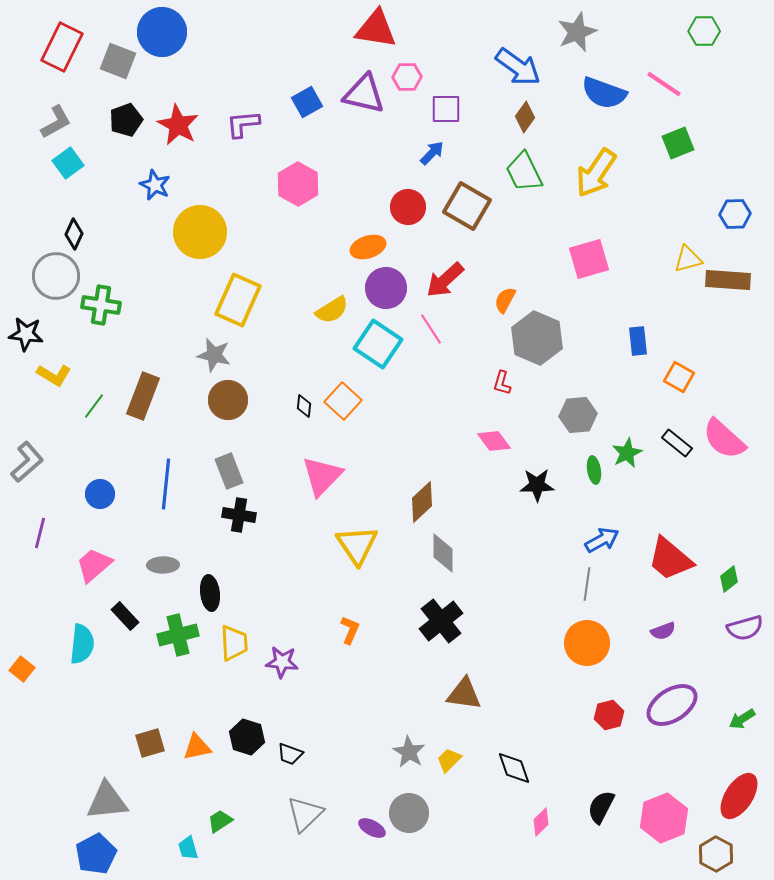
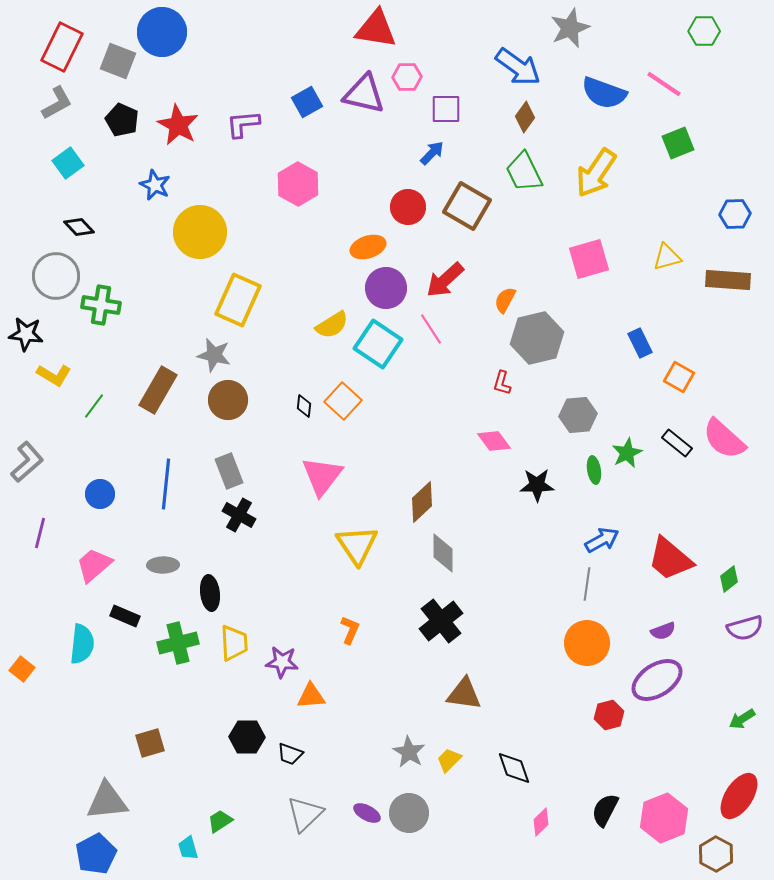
gray star at (577, 32): moved 7 px left, 4 px up
black pentagon at (126, 120): moved 4 px left; rotated 28 degrees counterclockwise
gray L-shape at (56, 122): moved 1 px right, 19 px up
black diamond at (74, 234): moved 5 px right, 7 px up; rotated 68 degrees counterclockwise
yellow triangle at (688, 259): moved 21 px left, 2 px up
yellow semicircle at (332, 310): moved 15 px down
gray hexagon at (537, 338): rotated 24 degrees clockwise
blue rectangle at (638, 341): moved 2 px right, 2 px down; rotated 20 degrees counterclockwise
brown rectangle at (143, 396): moved 15 px right, 6 px up; rotated 9 degrees clockwise
pink triangle at (322, 476): rotated 6 degrees counterclockwise
black cross at (239, 515): rotated 20 degrees clockwise
black rectangle at (125, 616): rotated 24 degrees counterclockwise
green cross at (178, 635): moved 8 px down
purple ellipse at (672, 705): moved 15 px left, 25 px up
black hexagon at (247, 737): rotated 16 degrees counterclockwise
orange triangle at (197, 747): moved 114 px right, 51 px up; rotated 8 degrees clockwise
black semicircle at (601, 807): moved 4 px right, 3 px down
purple ellipse at (372, 828): moved 5 px left, 15 px up
